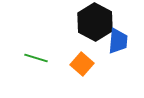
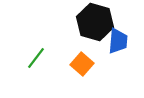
black hexagon: rotated 12 degrees counterclockwise
green line: rotated 70 degrees counterclockwise
